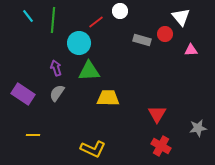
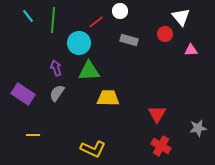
gray rectangle: moved 13 px left
